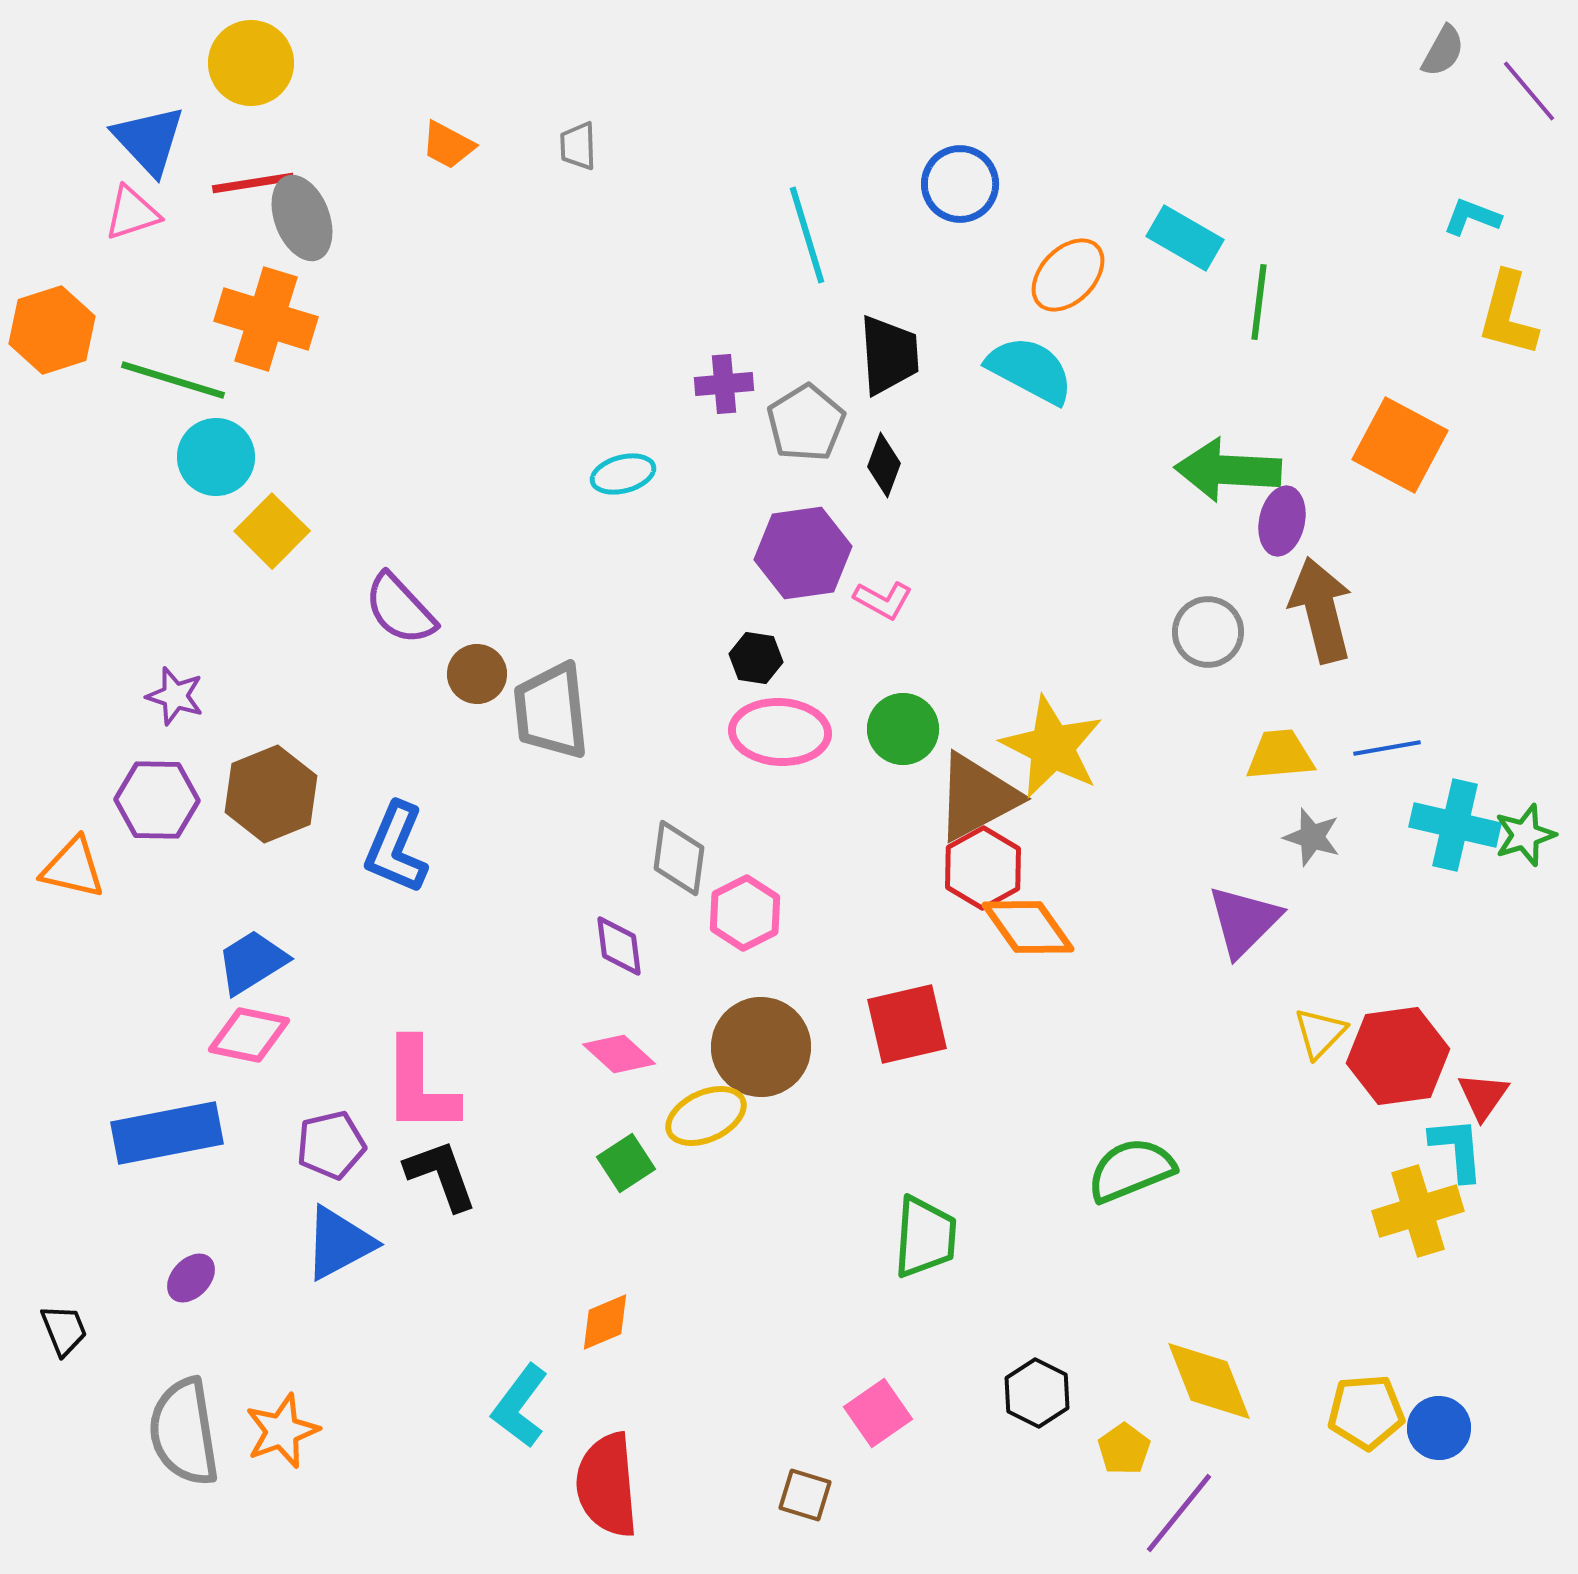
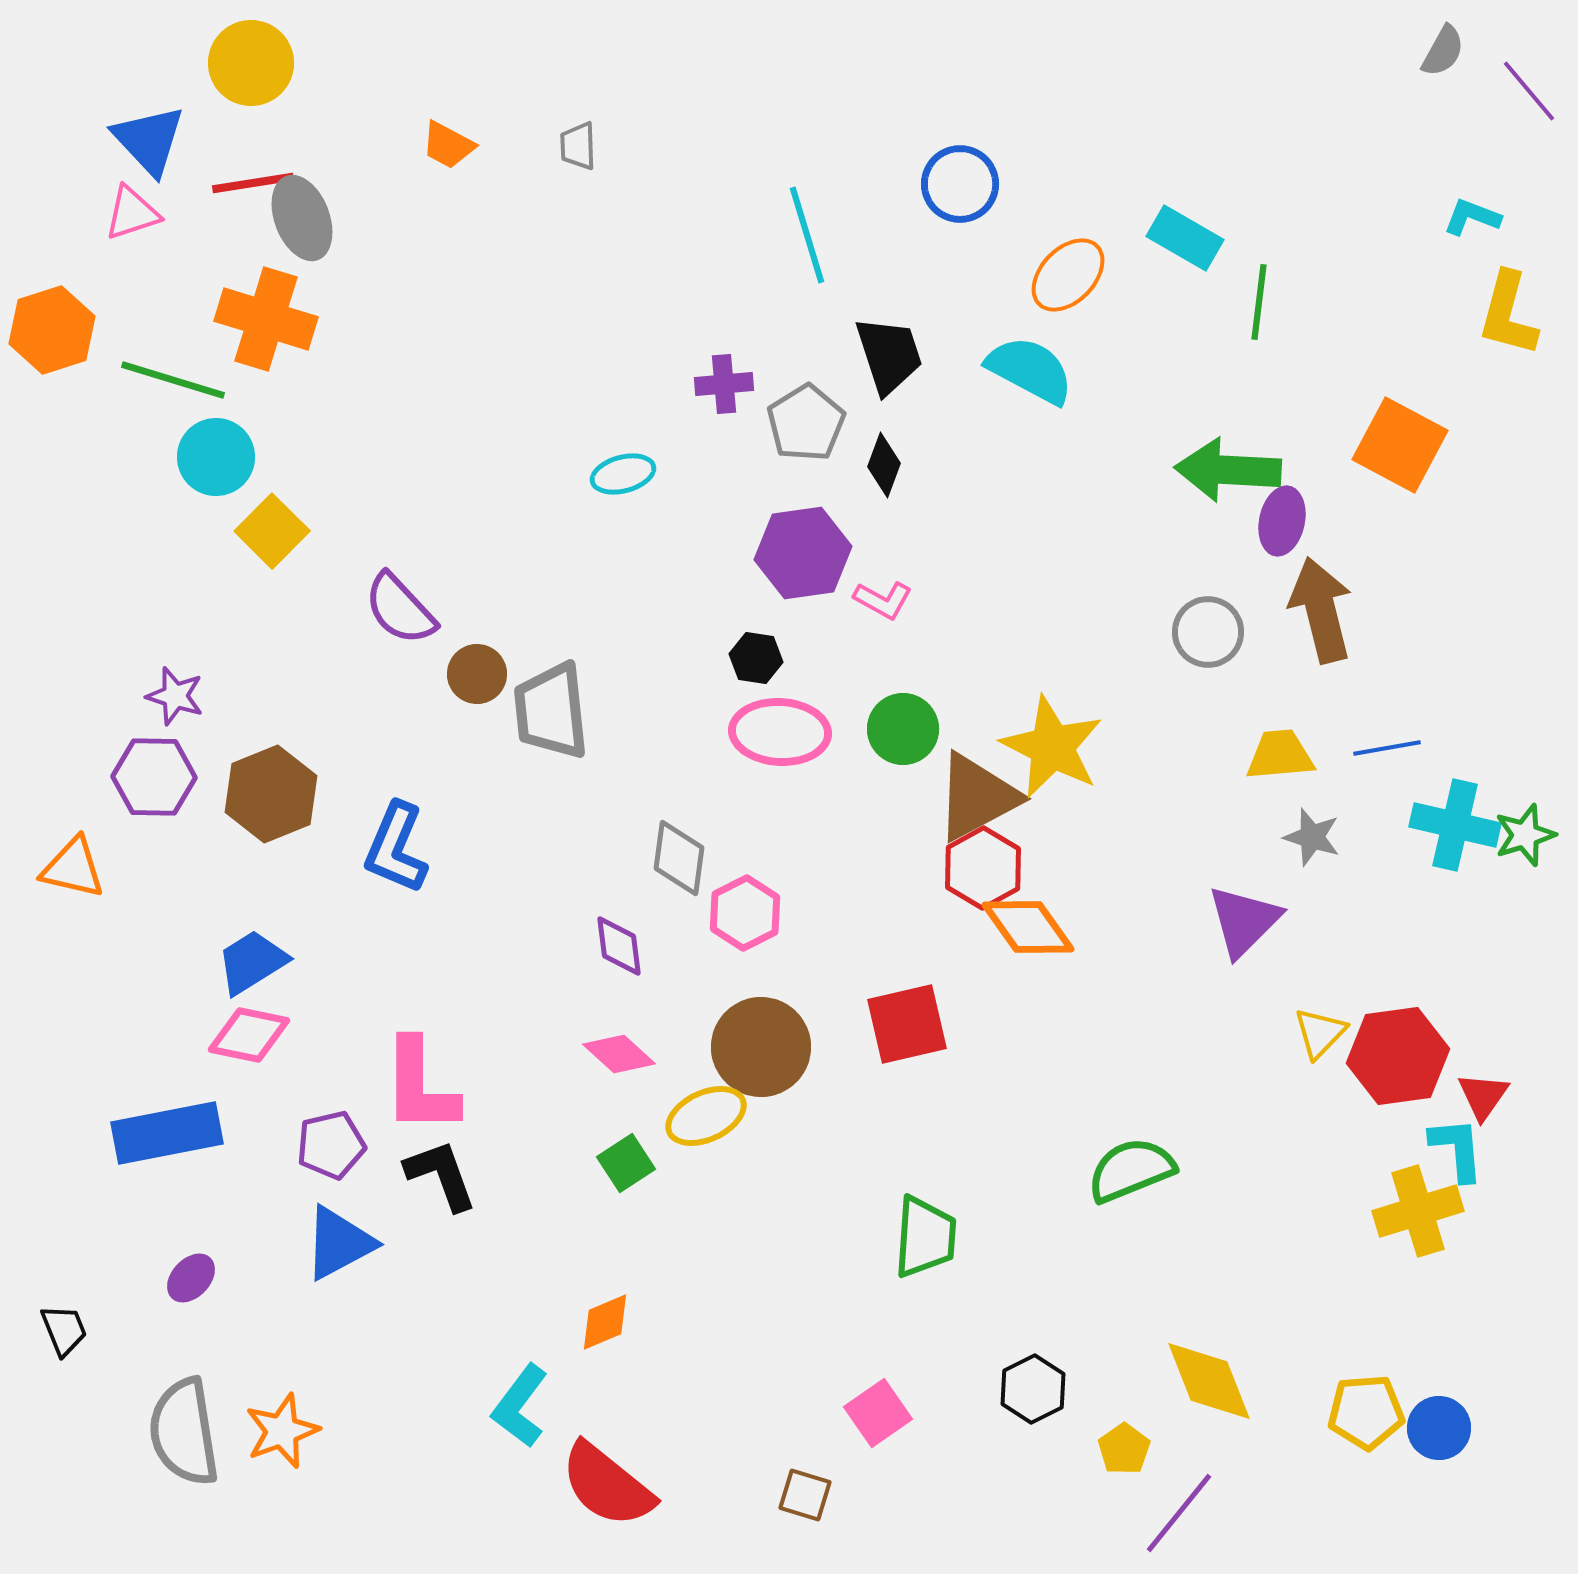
black trapezoid at (889, 355): rotated 14 degrees counterclockwise
purple hexagon at (157, 800): moved 3 px left, 23 px up
black hexagon at (1037, 1393): moved 4 px left, 4 px up; rotated 6 degrees clockwise
red semicircle at (607, 1485): rotated 46 degrees counterclockwise
